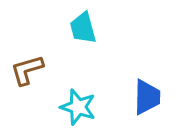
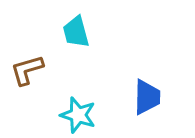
cyan trapezoid: moved 7 px left, 4 px down
cyan star: moved 8 px down
